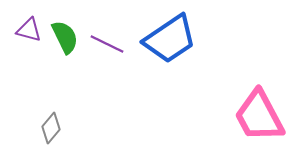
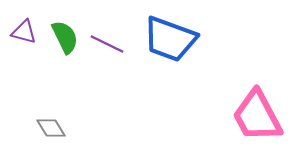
purple triangle: moved 5 px left, 2 px down
blue trapezoid: rotated 54 degrees clockwise
pink trapezoid: moved 2 px left
gray diamond: rotated 72 degrees counterclockwise
